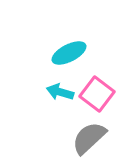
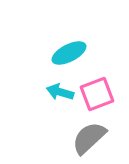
pink square: rotated 32 degrees clockwise
